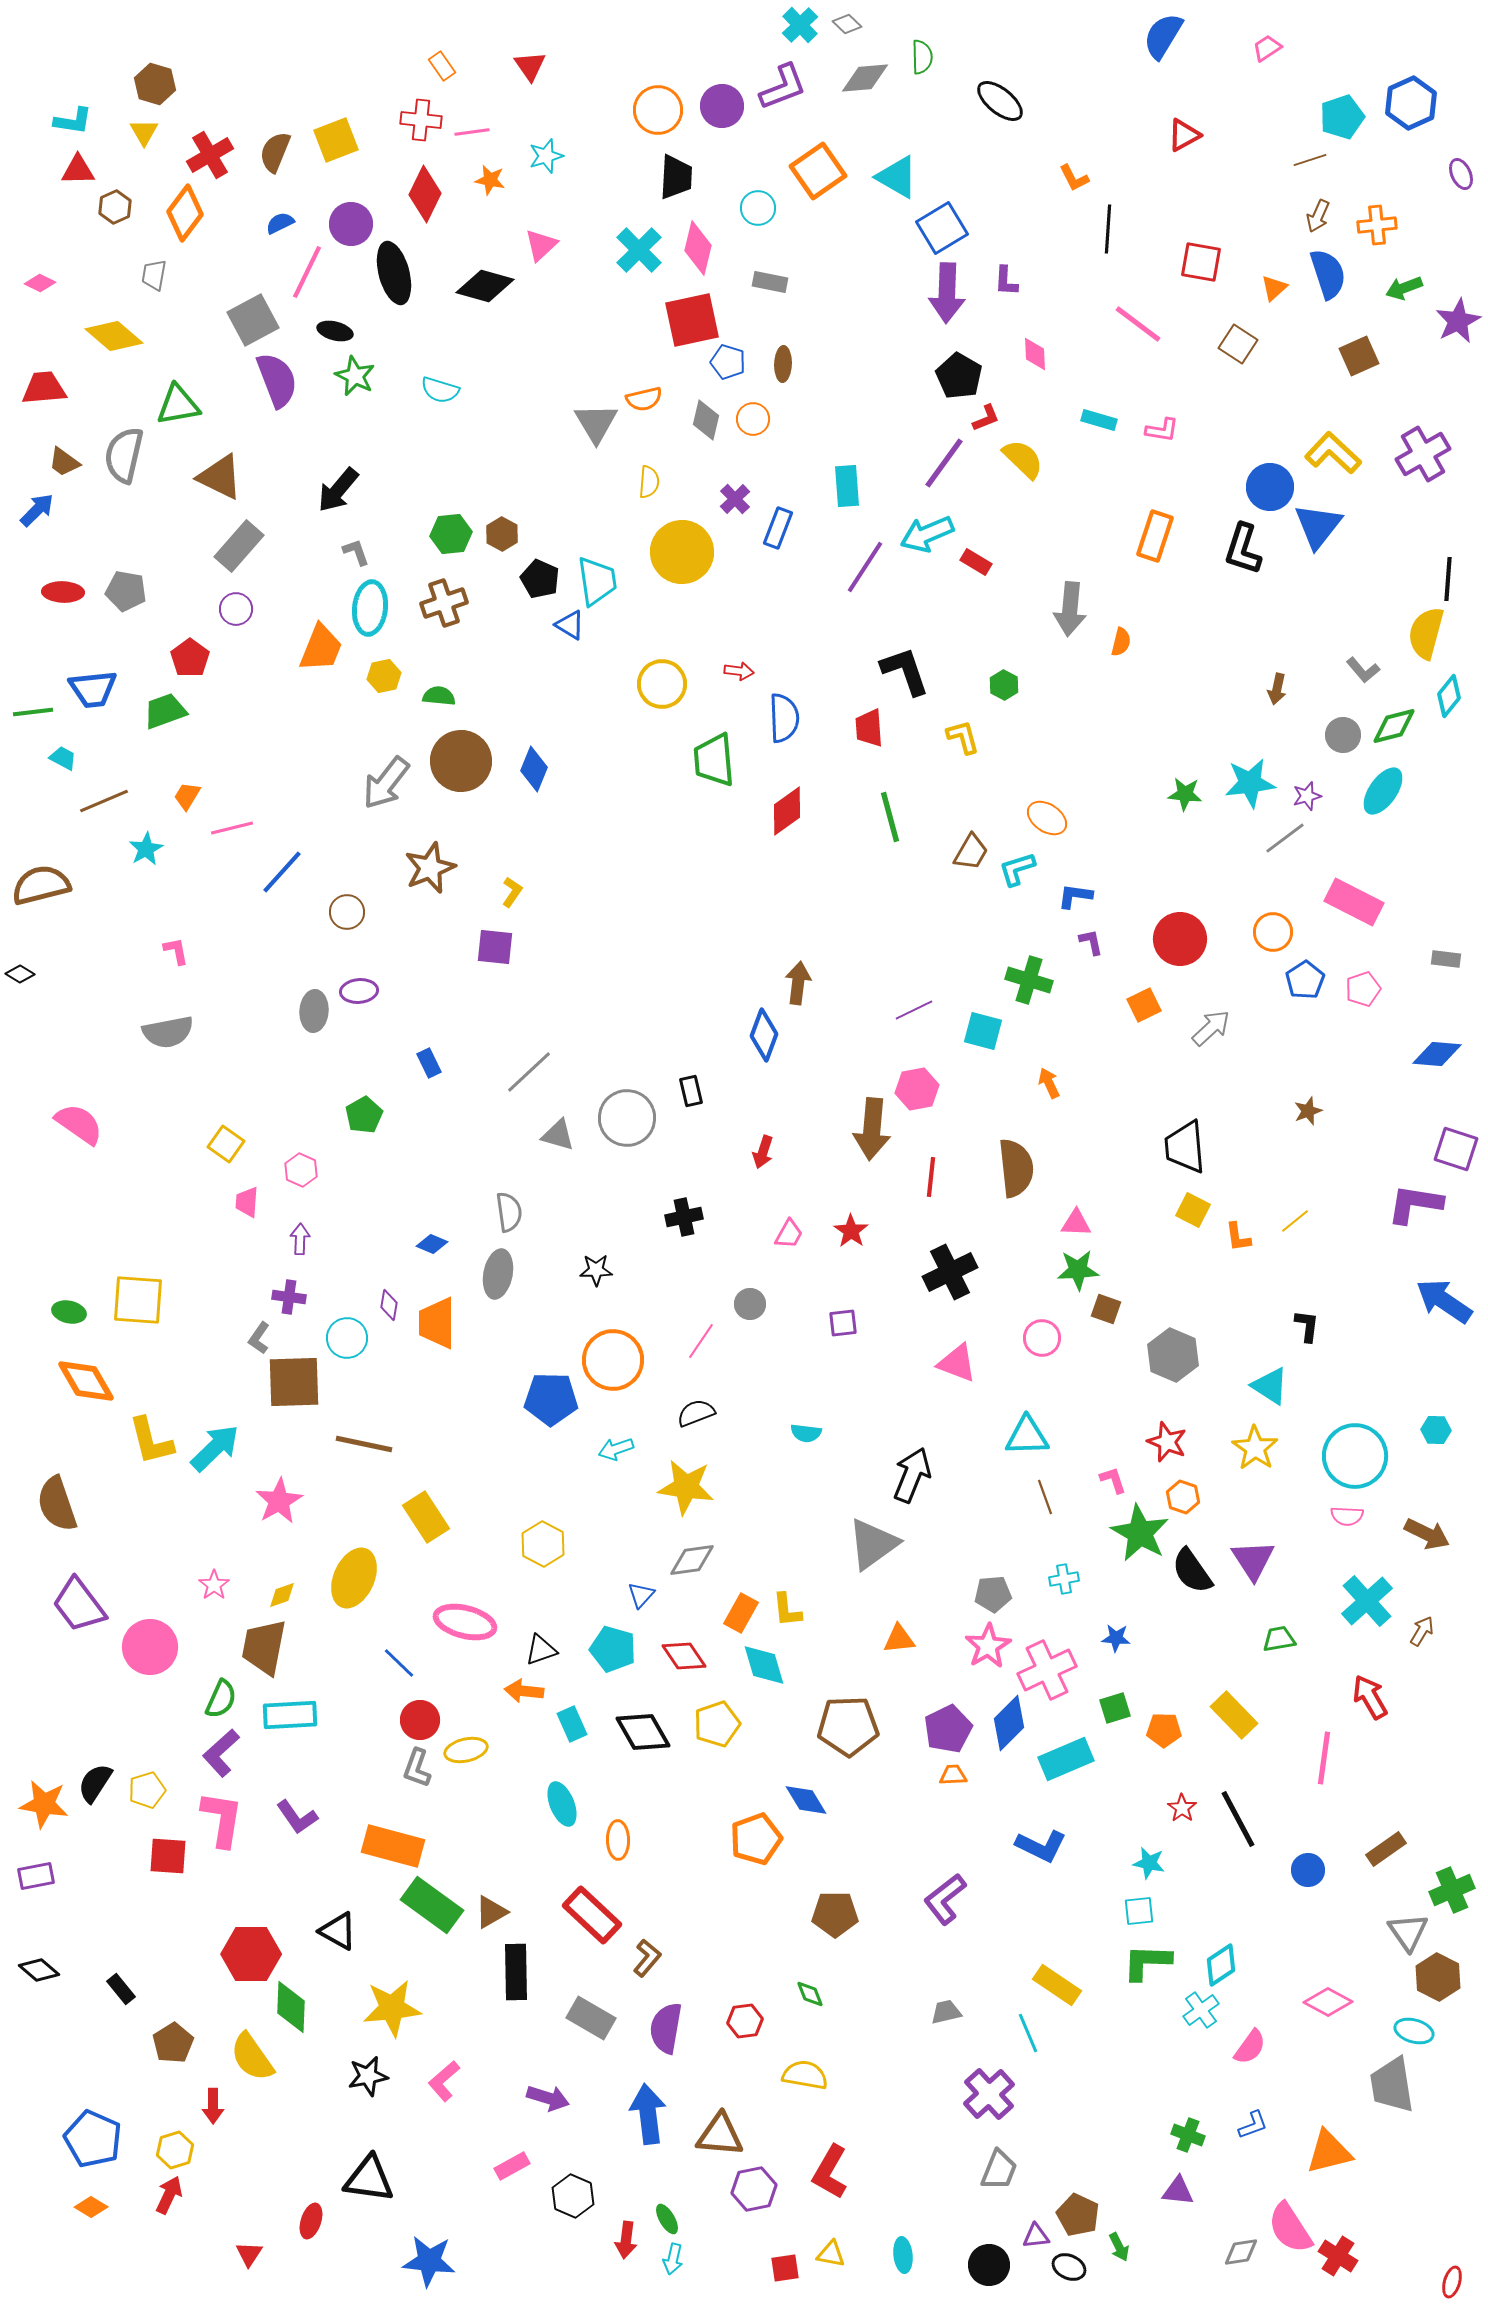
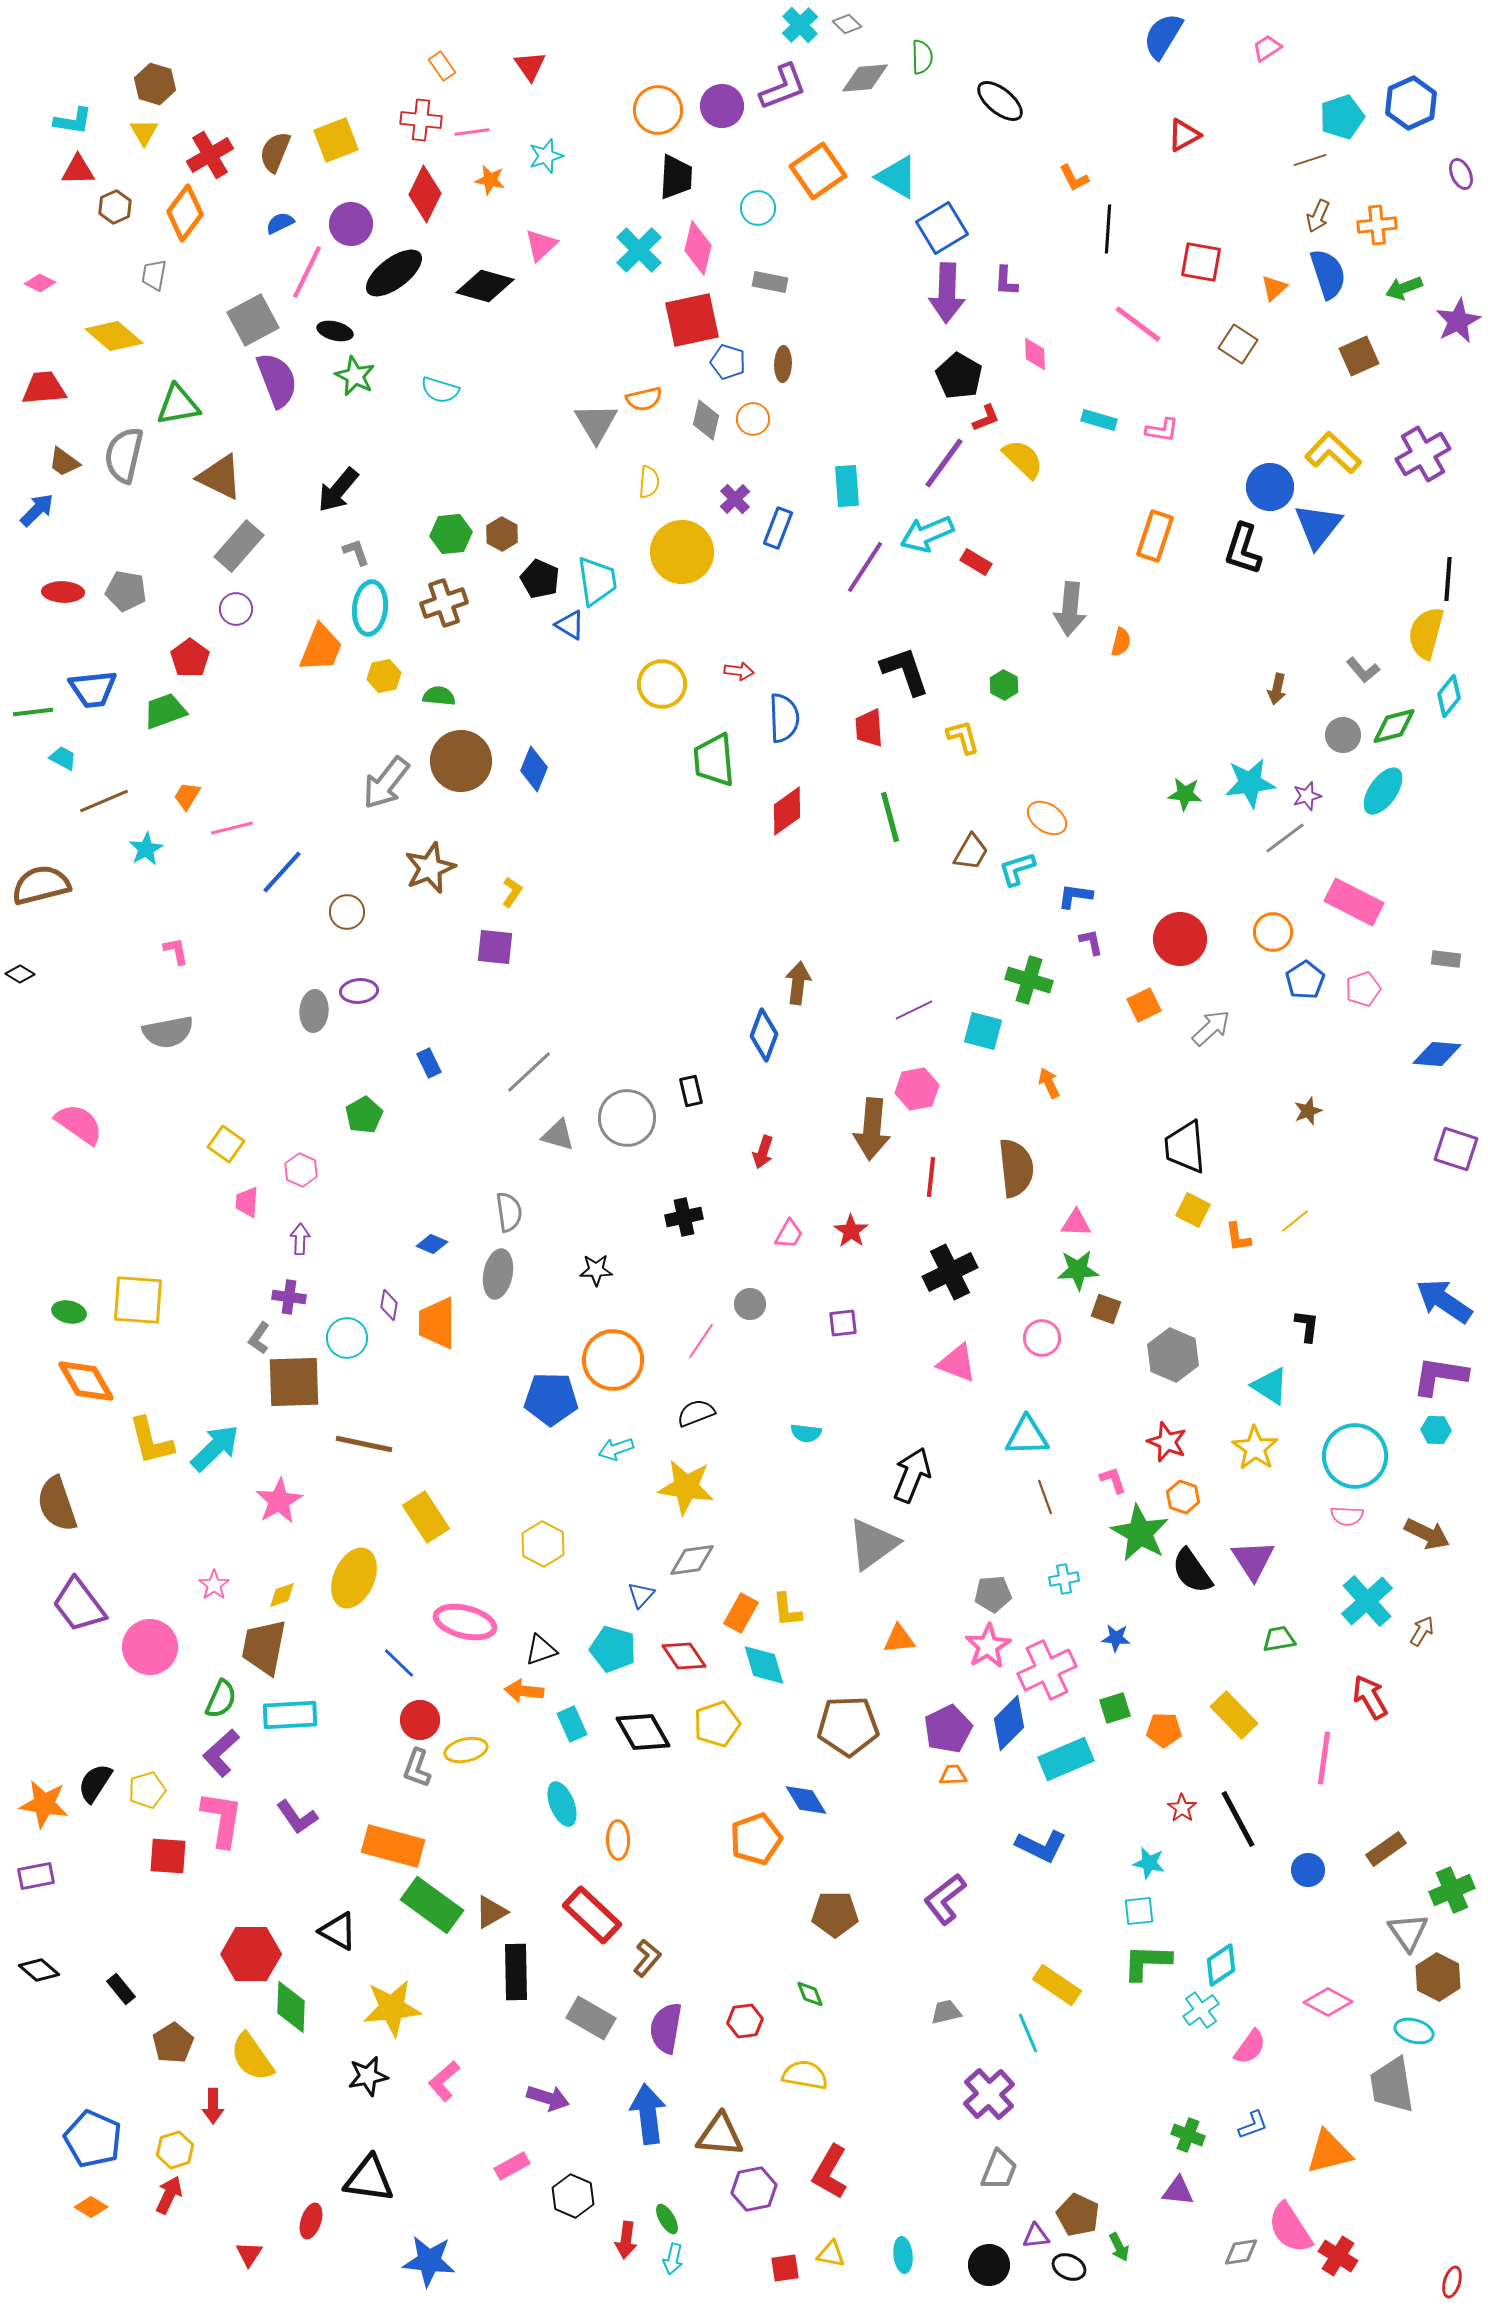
black ellipse at (394, 273): rotated 68 degrees clockwise
purple L-shape at (1415, 1204): moved 25 px right, 172 px down
